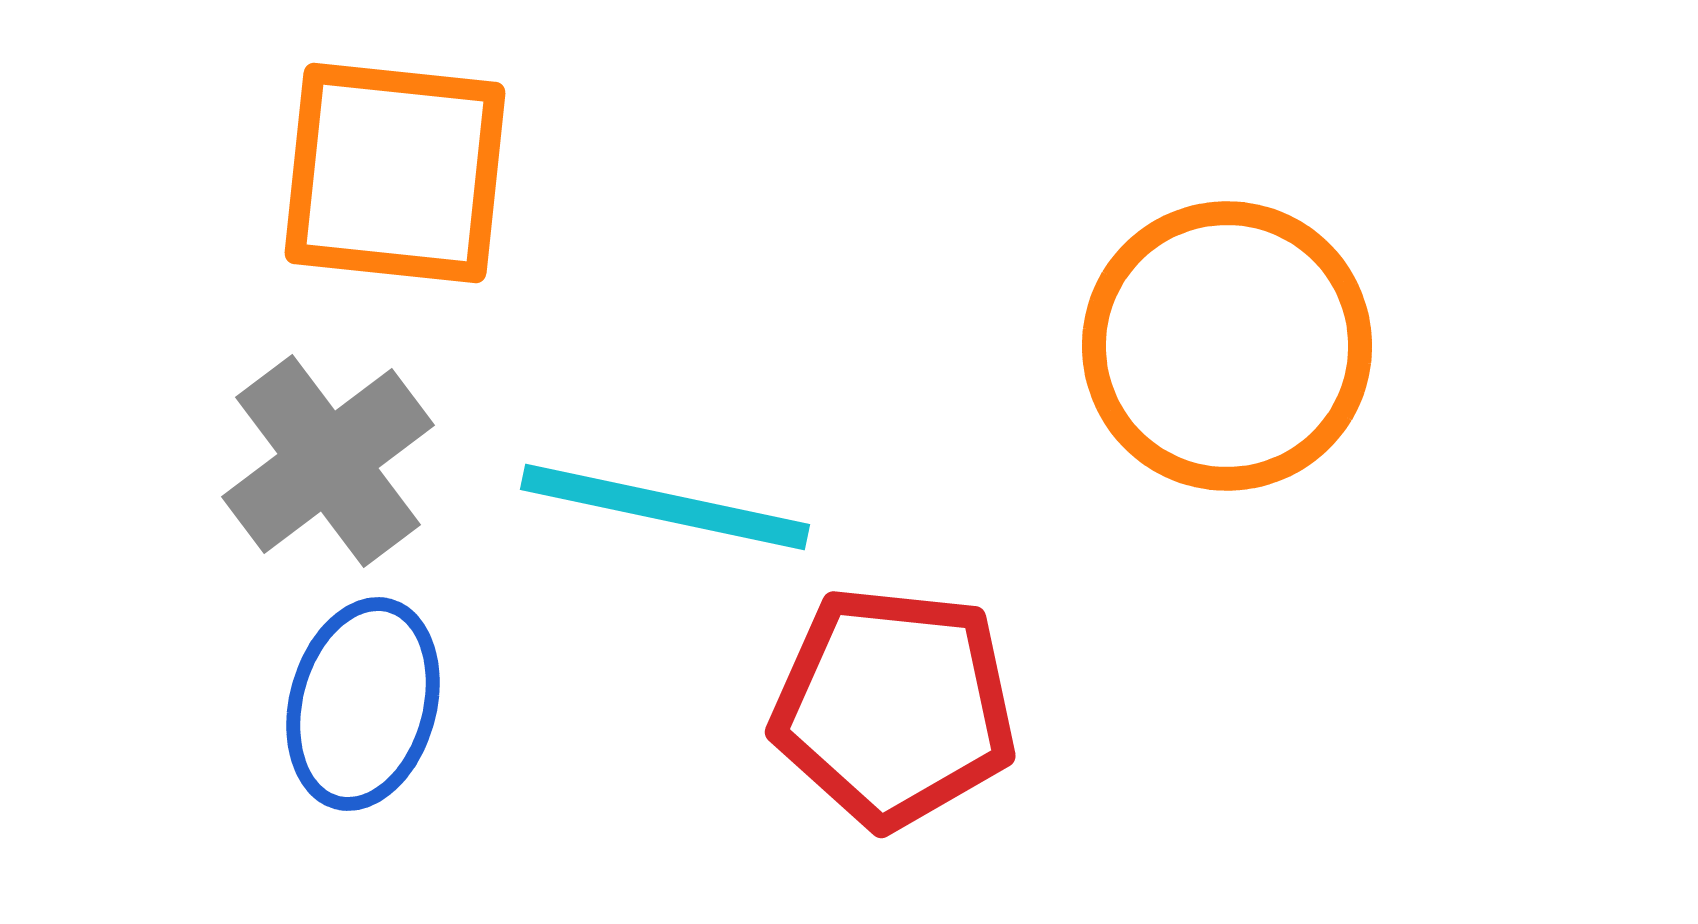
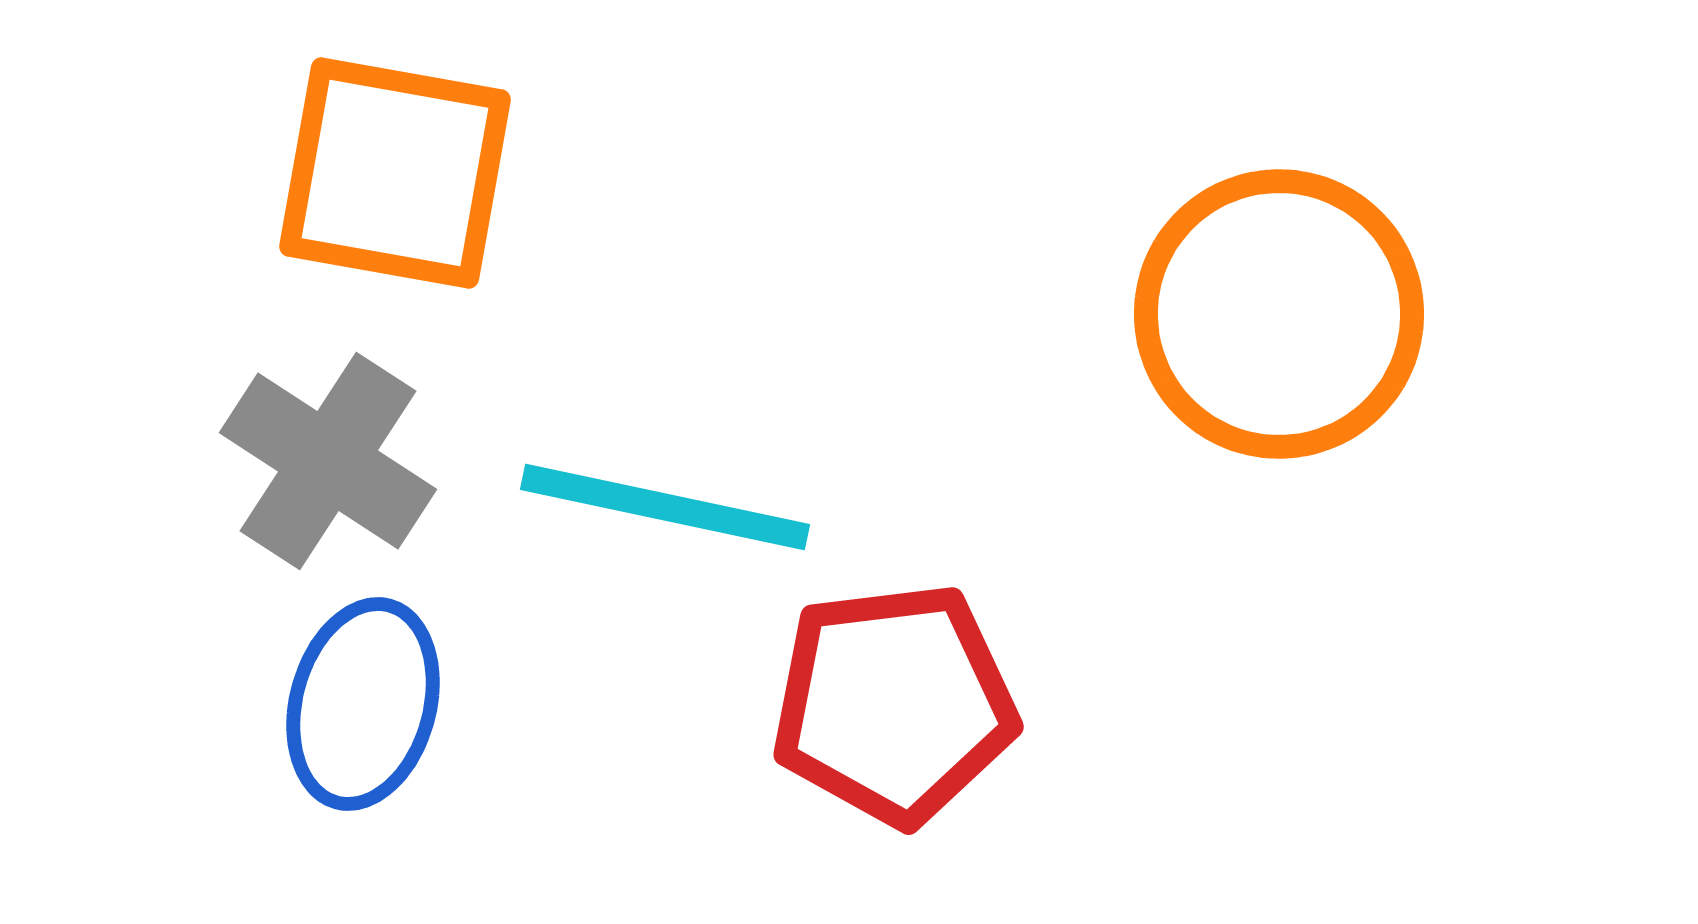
orange square: rotated 4 degrees clockwise
orange circle: moved 52 px right, 32 px up
gray cross: rotated 20 degrees counterclockwise
red pentagon: moved 3 px up; rotated 13 degrees counterclockwise
